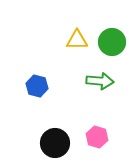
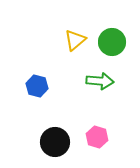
yellow triangle: moved 2 px left; rotated 40 degrees counterclockwise
black circle: moved 1 px up
